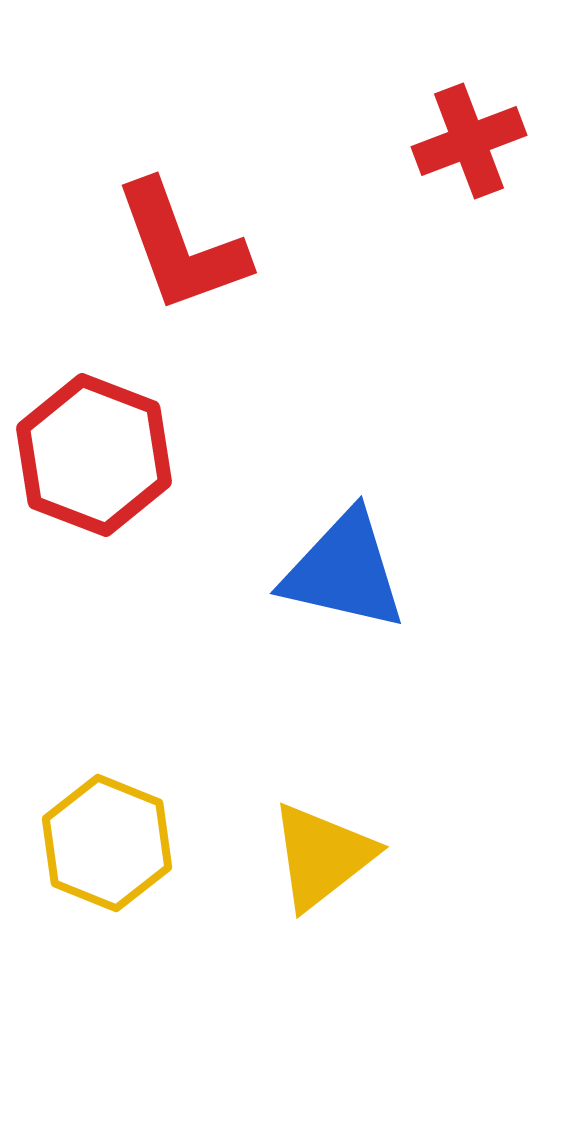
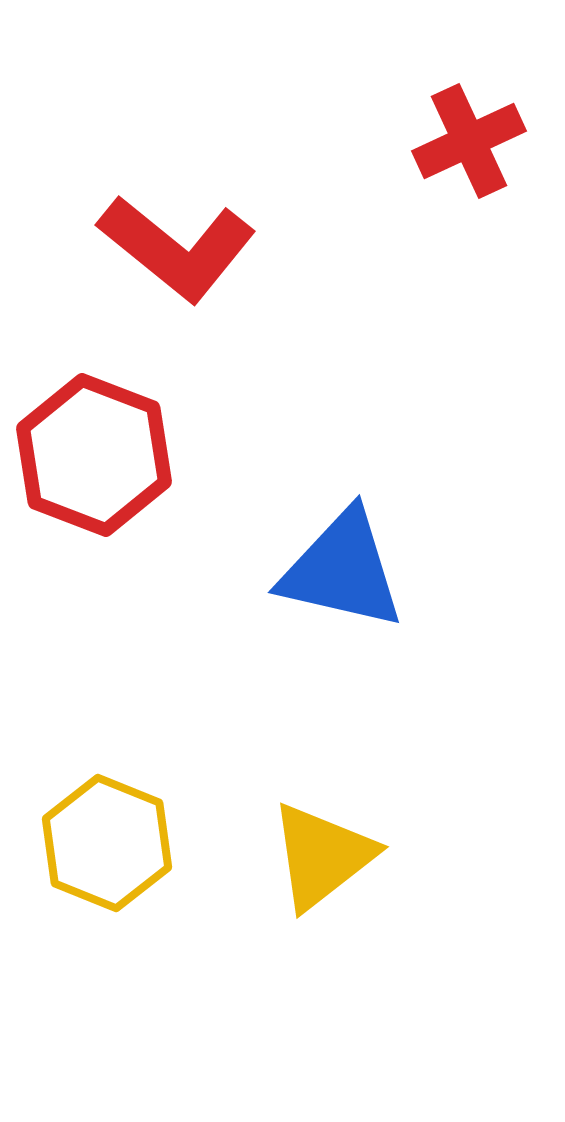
red cross: rotated 4 degrees counterclockwise
red L-shape: moved 4 px left, 1 px down; rotated 31 degrees counterclockwise
blue triangle: moved 2 px left, 1 px up
